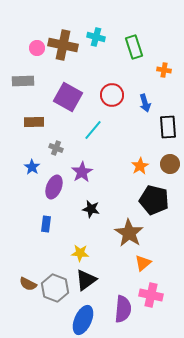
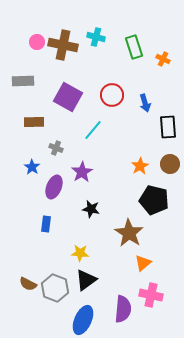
pink circle: moved 6 px up
orange cross: moved 1 px left, 11 px up; rotated 16 degrees clockwise
